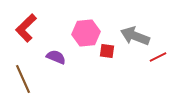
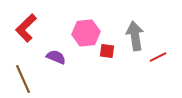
gray arrow: rotated 60 degrees clockwise
